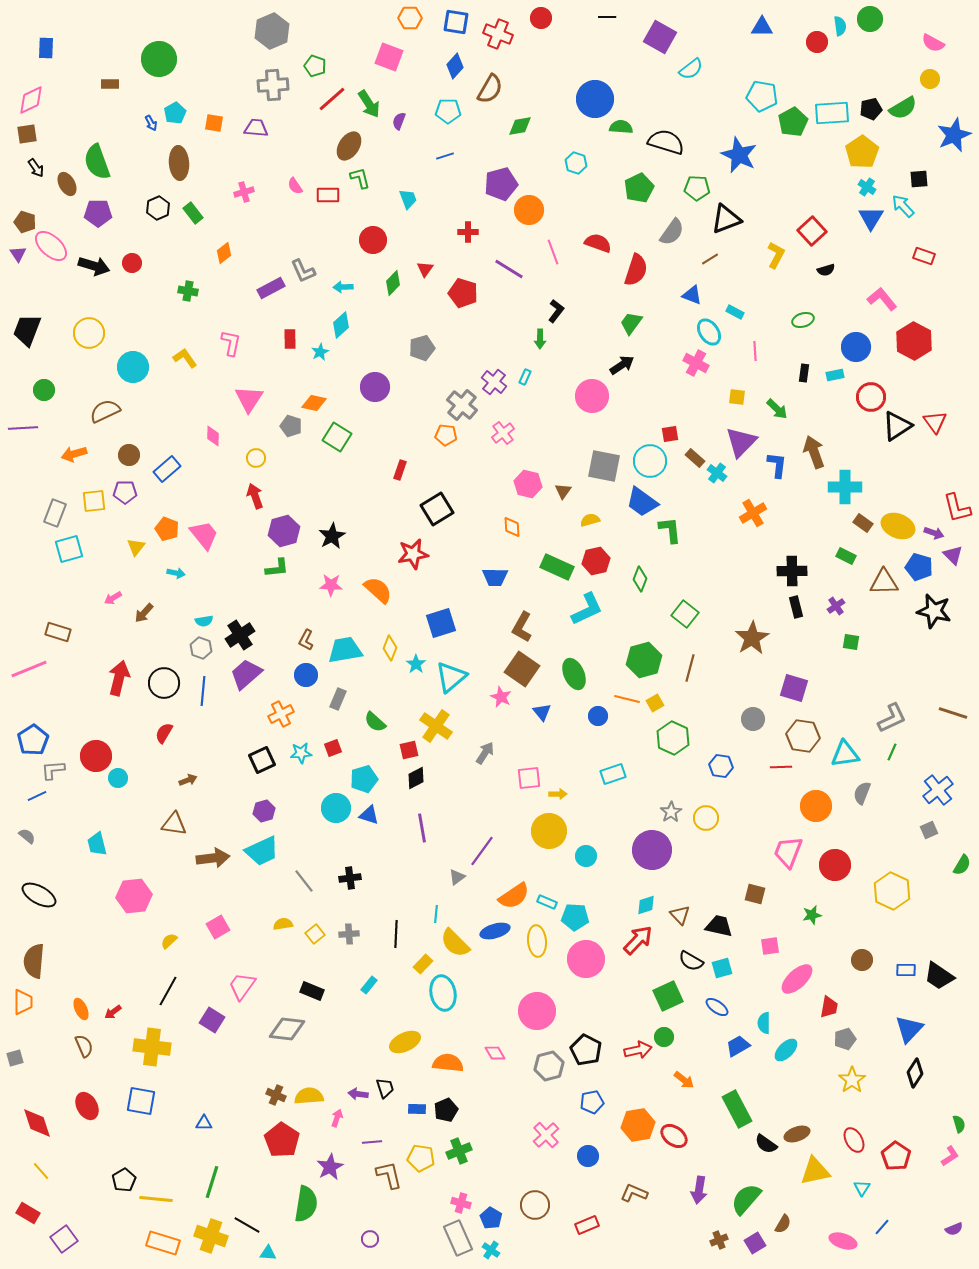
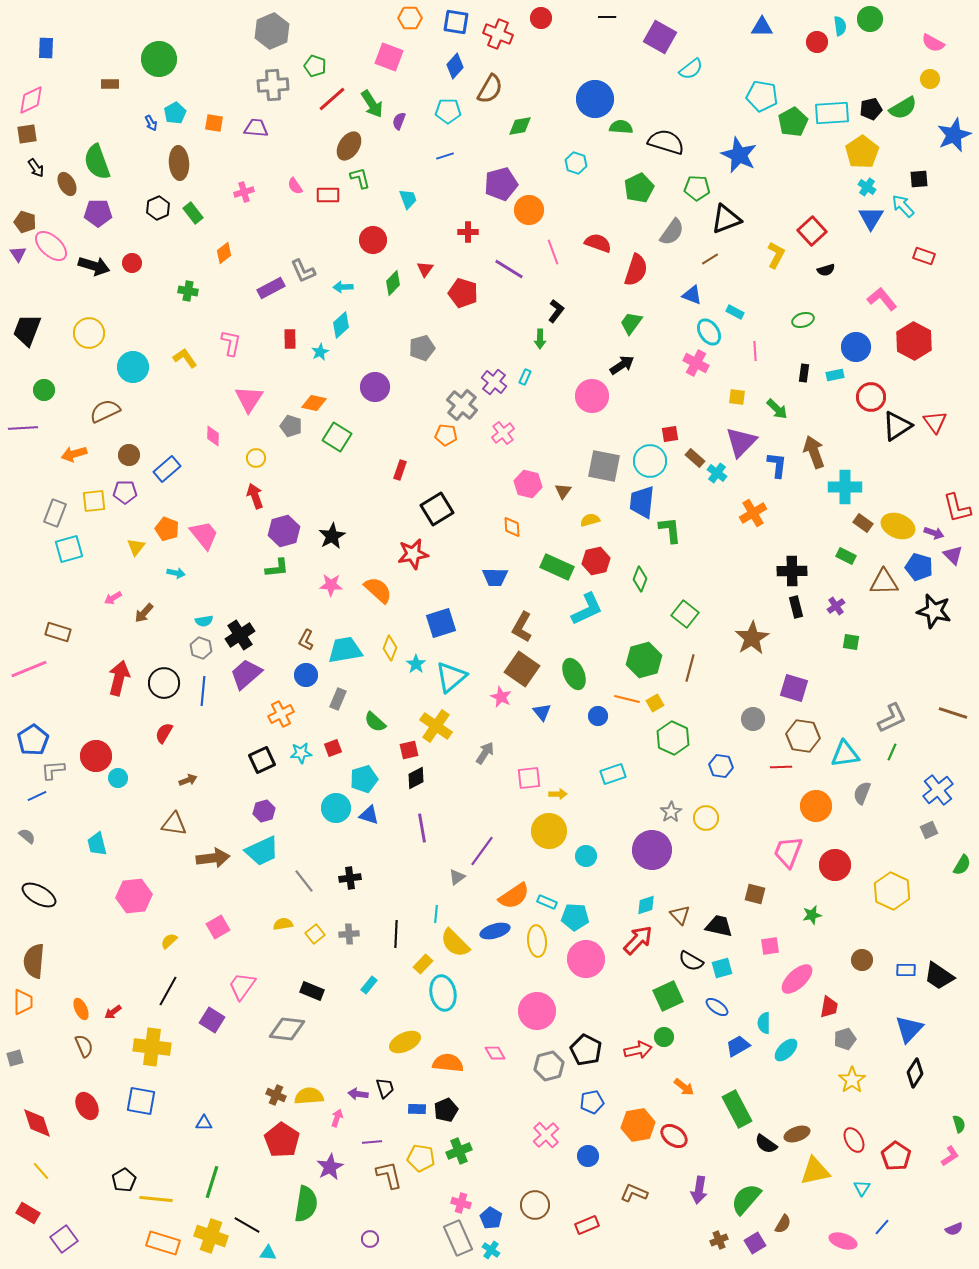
green arrow at (369, 104): moved 3 px right
blue trapezoid at (642, 502): rotated 60 degrees clockwise
orange arrow at (684, 1080): moved 7 px down
